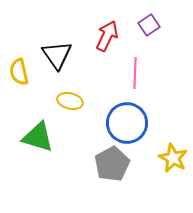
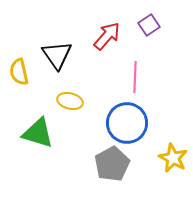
red arrow: rotated 16 degrees clockwise
pink line: moved 4 px down
green triangle: moved 4 px up
